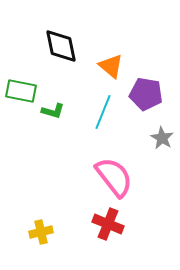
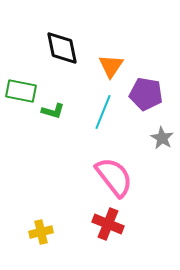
black diamond: moved 1 px right, 2 px down
orange triangle: rotated 24 degrees clockwise
